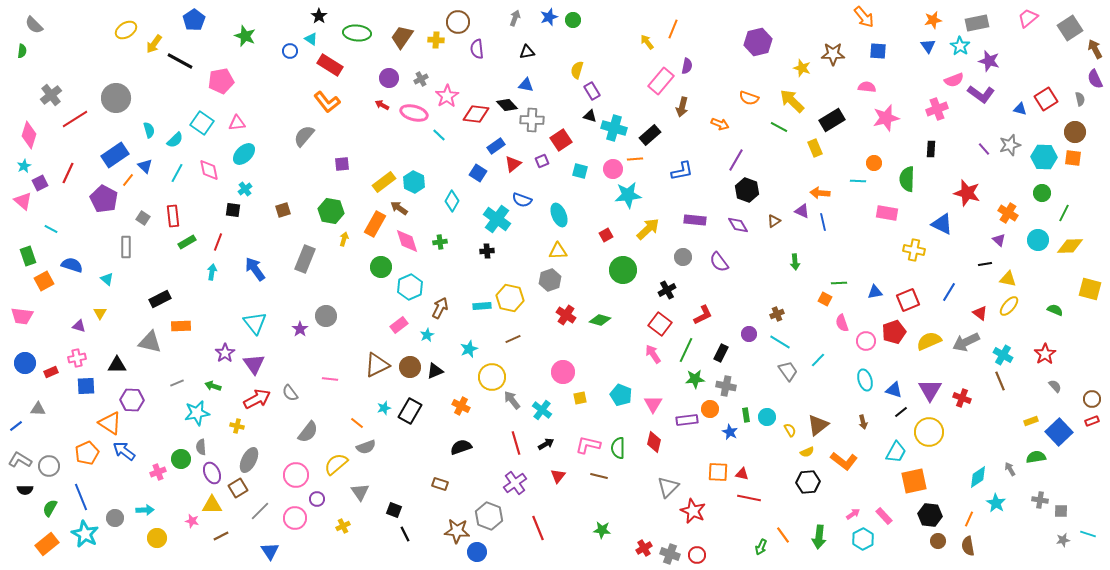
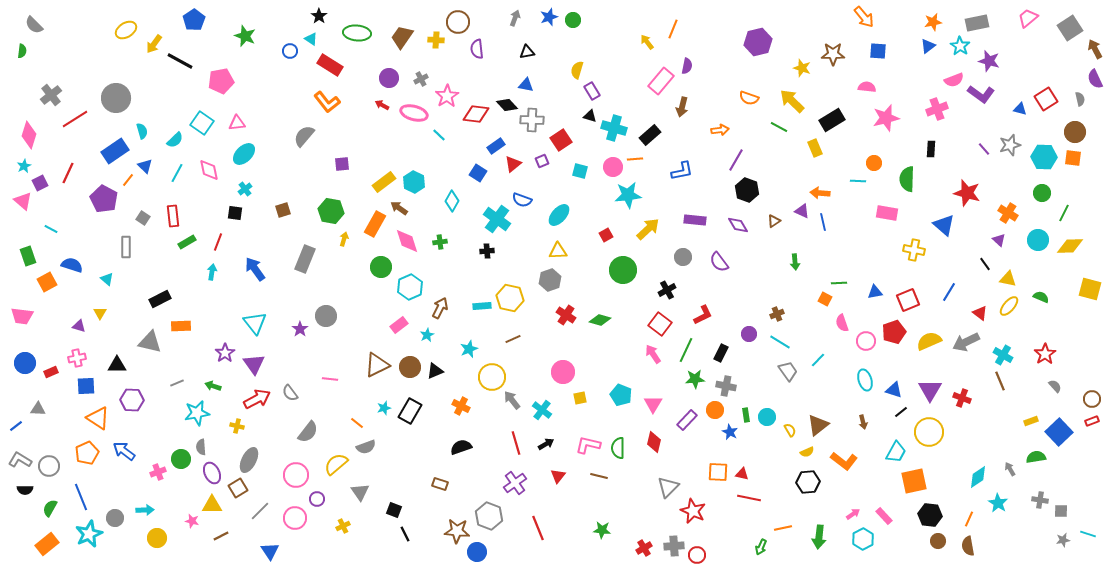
orange star at (933, 20): moved 2 px down
blue triangle at (928, 46): rotated 28 degrees clockwise
orange arrow at (720, 124): moved 6 px down; rotated 30 degrees counterclockwise
cyan semicircle at (149, 130): moved 7 px left, 1 px down
blue rectangle at (115, 155): moved 4 px up
pink circle at (613, 169): moved 2 px up
black square at (233, 210): moved 2 px right, 3 px down
cyan ellipse at (559, 215): rotated 65 degrees clockwise
blue triangle at (942, 224): moved 2 px right, 1 px down; rotated 15 degrees clockwise
black line at (985, 264): rotated 64 degrees clockwise
orange square at (44, 281): moved 3 px right, 1 px down
green semicircle at (1055, 310): moved 14 px left, 13 px up
orange circle at (710, 409): moved 5 px right, 1 px down
purple rectangle at (687, 420): rotated 40 degrees counterclockwise
orange triangle at (110, 423): moved 12 px left, 5 px up
cyan star at (996, 503): moved 2 px right
cyan star at (85, 534): moved 4 px right; rotated 20 degrees clockwise
orange line at (783, 535): moved 7 px up; rotated 66 degrees counterclockwise
gray cross at (670, 554): moved 4 px right, 8 px up; rotated 24 degrees counterclockwise
